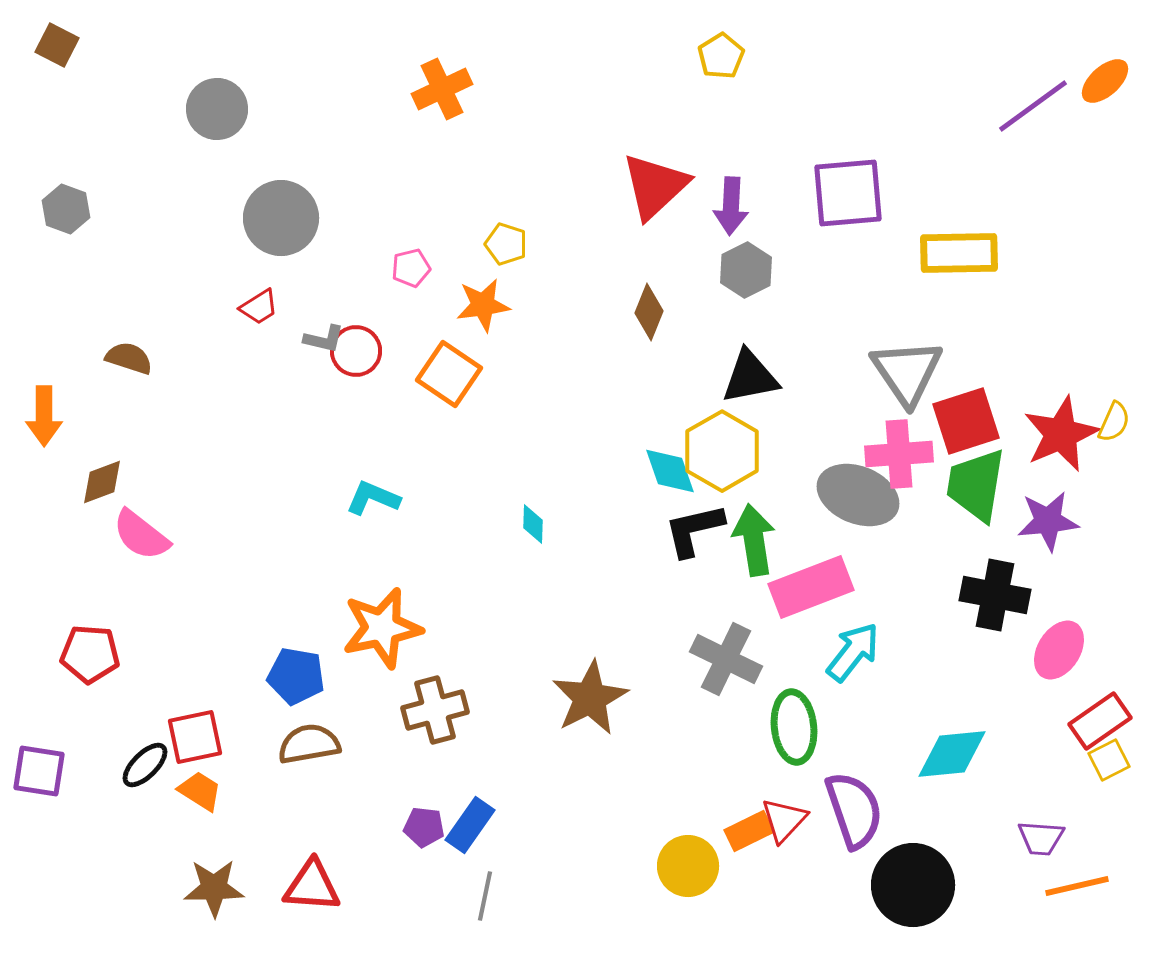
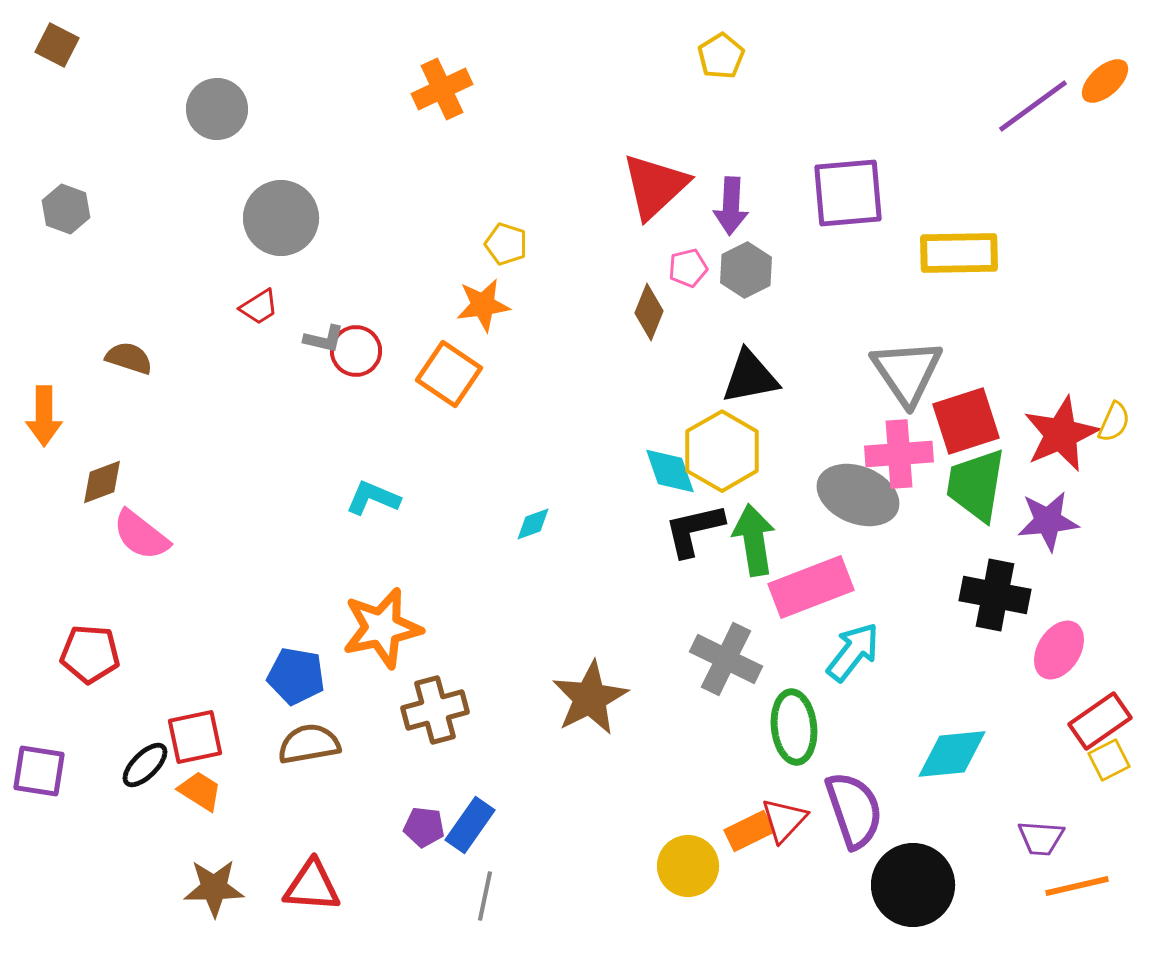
pink pentagon at (411, 268): moved 277 px right
cyan diamond at (533, 524): rotated 69 degrees clockwise
